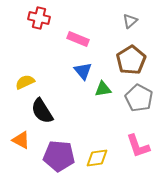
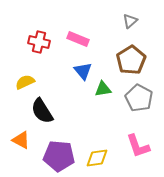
red cross: moved 24 px down
